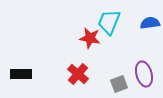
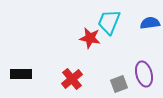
red cross: moved 6 px left, 5 px down; rotated 10 degrees clockwise
